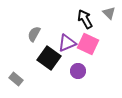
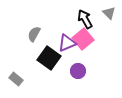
pink square: moved 5 px left, 5 px up; rotated 25 degrees clockwise
